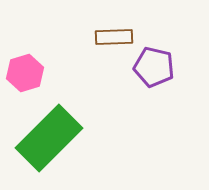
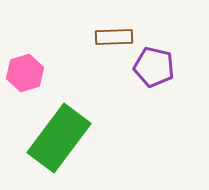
green rectangle: moved 10 px right; rotated 8 degrees counterclockwise
